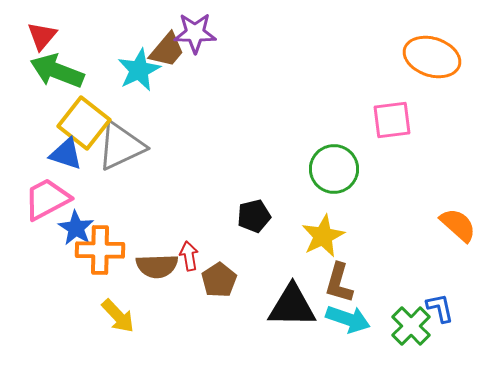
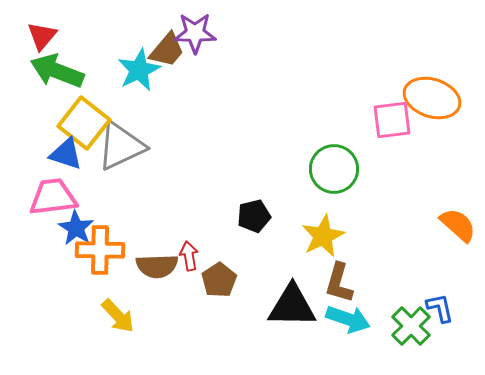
orange ellipse: moved 41 px down
pink trapezoid: moved 6 px right, 2 px up; rotated 21 degrees clockwise
